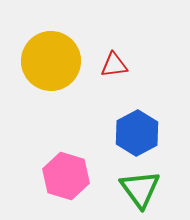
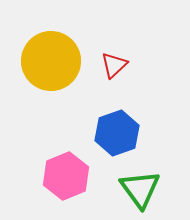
red triangle: rotated 36 degrees counterclockwise
blue hexagon: moved 20 px left; rotated 9 degrees clockwise
pink hexagon: rotated 21 degrees clockwise
